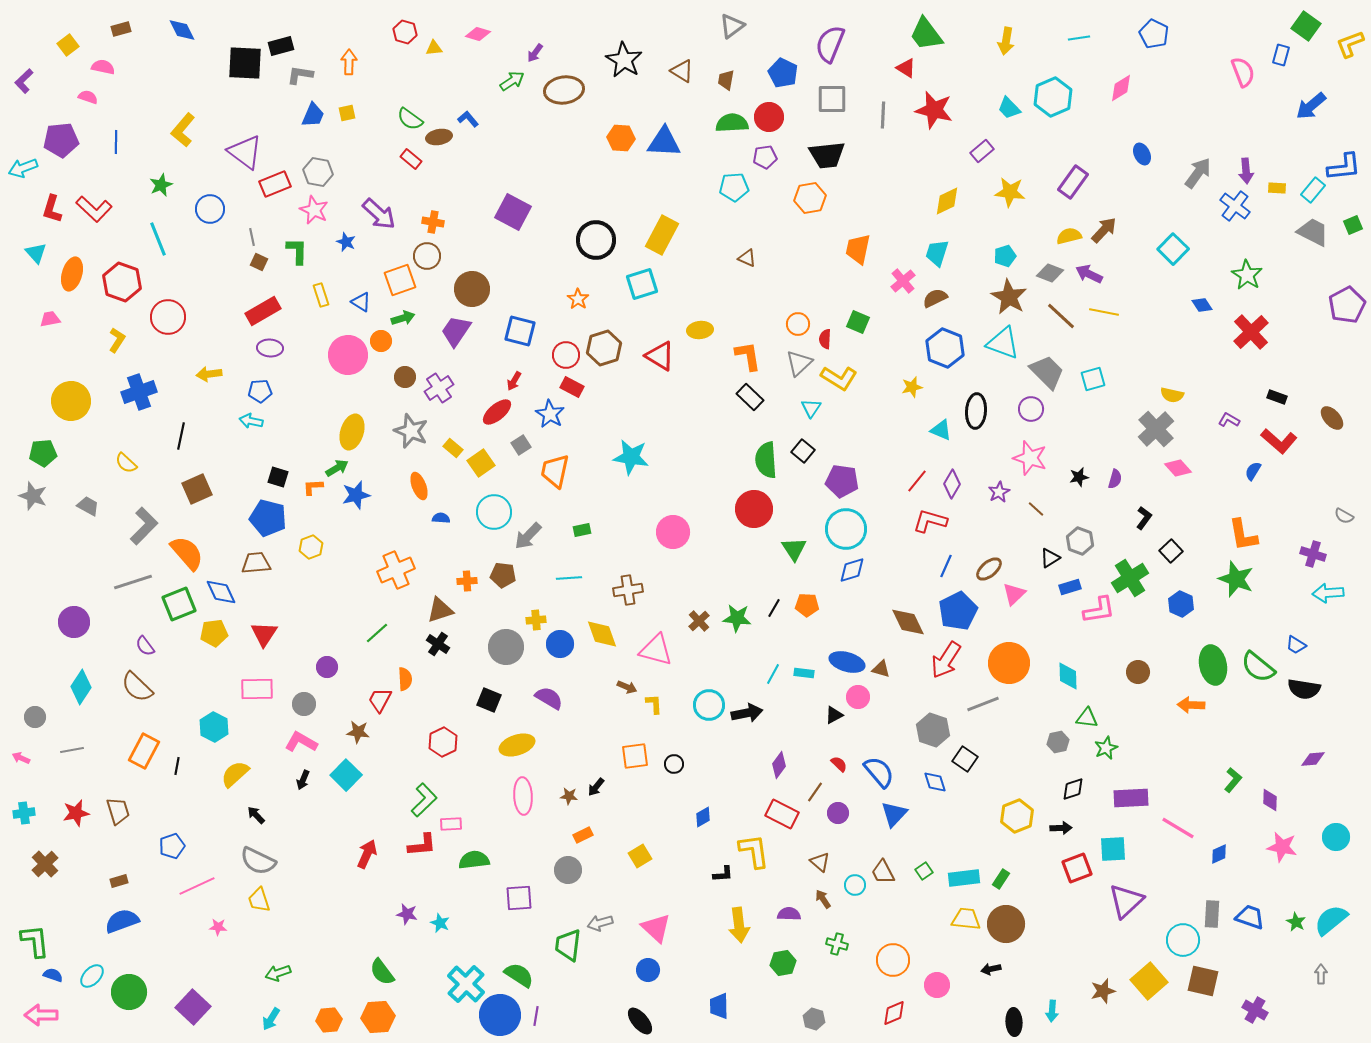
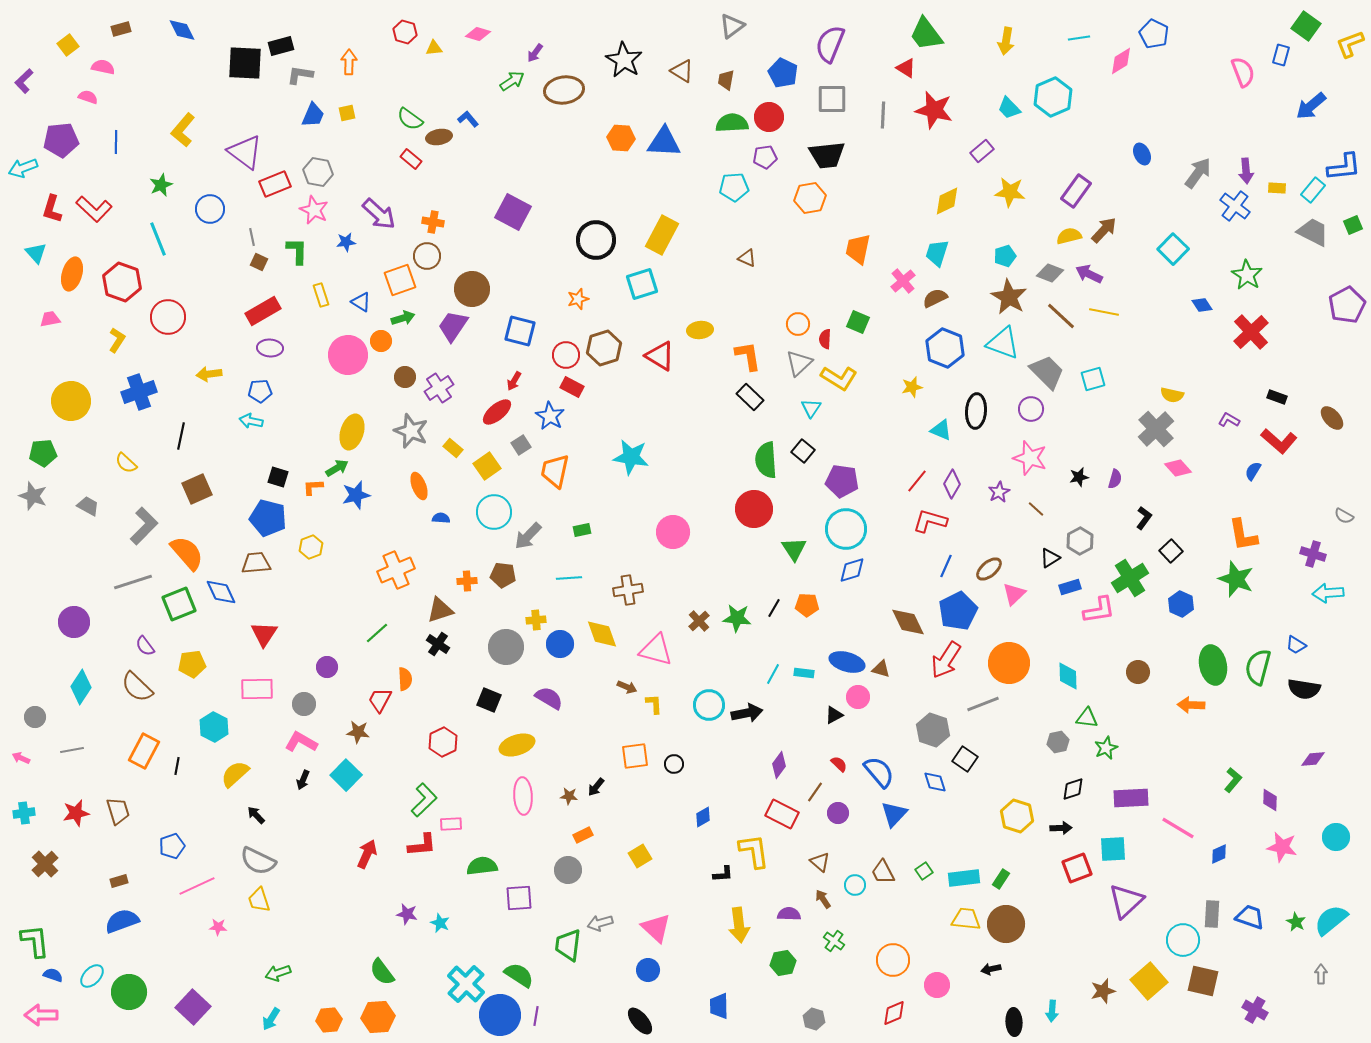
pink diamond at (1121, 88): moved 27 px up
purple rectangle at (1073, 182): moved 3 px right, 9 px down
blue star at (346, 242): rotated 30 degrees counterclockwise
orange star at (578, 299): rotated 20 degrees clockwise
purple trapezoid at (456, 331): moved 3 px left, 5 px up
blue star at (550, 414): moved 2 px down
yellow square at (481, 463): moved 6 px right, 3 px down
gray hexagon at (1080, 541): rotated 12 degrees clockwise
yellow pentagon at (214, 633): moved 22 px left, 31 px down
green semicircle at (1258, 667): rotated 66 degrees clockwise
yellow hexagon at (1017, 816): rotated 20 degrees counterclockwise
green semicircle at (474, 860): moved 8 px right, 6 px down
green cross at (837, 944): moved 3 px left, 3 px up; rotated 20 degrees clockwise
